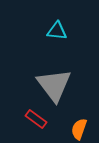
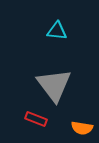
red rectangle: rotated 15 degrees counterclockwise
orange semicircle: moved 3 px right, 1 px up; rotated 100 degrees counterclockwise
